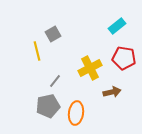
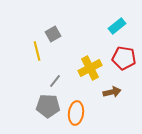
gray pentagon: rotated 15 degrees clockwise
